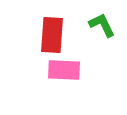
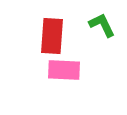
red rectangle: moved 1 px down
